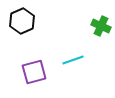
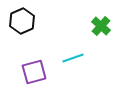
green cross: rotated 18 degrees clockwise
cyan line: moved 2 px up
